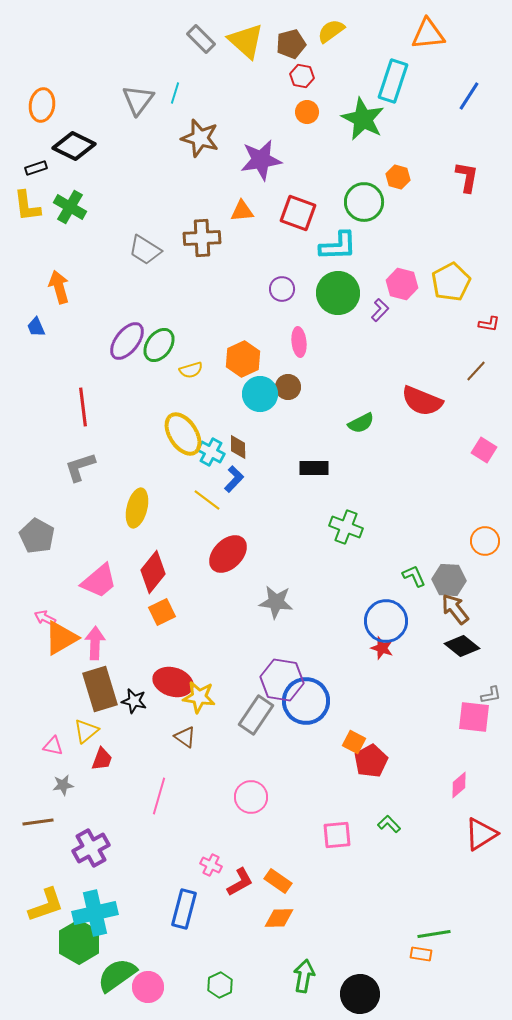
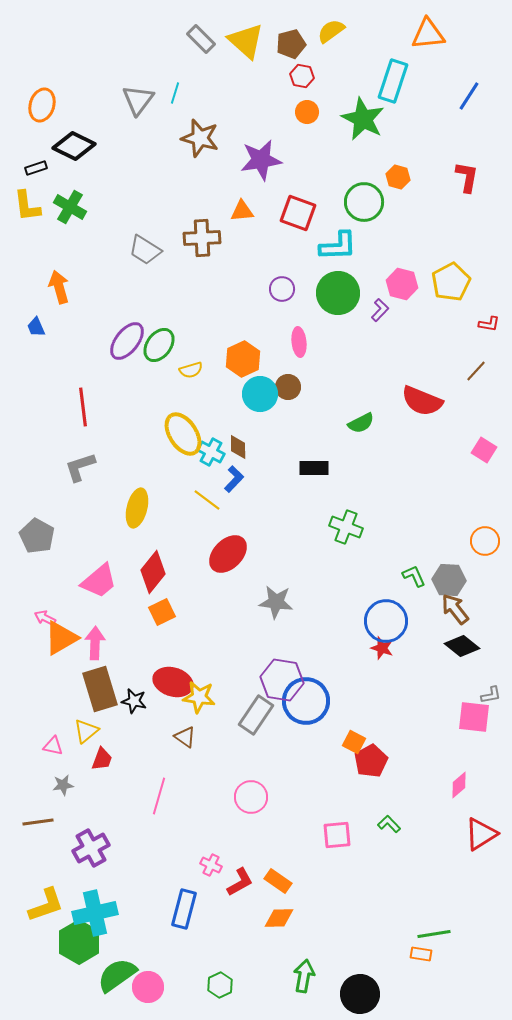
orange ellipse at (42, 105): rotated 8 degrees clockwise
